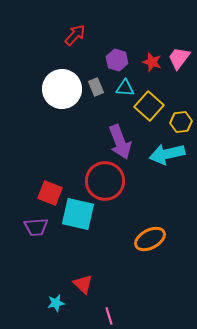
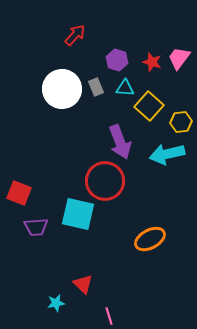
red square: moved 31 px left
